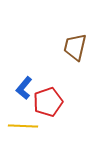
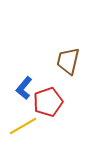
brown trapezoid: moved 7 px left, 14 px down
yellow line: rotated 32 degrees counterclockwise
